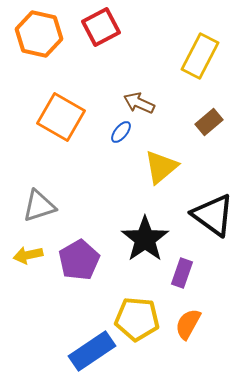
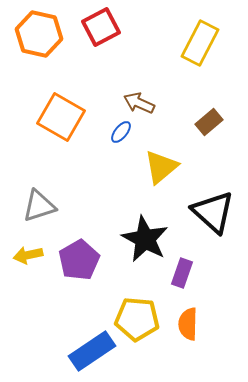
yellow rectangle: moved 13 px up
black triangle: moved 3 px up; rotated 6 degrees clockwise
black star: rotated 9 degrees counterclockwise
orange semicircle: rotated 28 degrees counterclockwise
